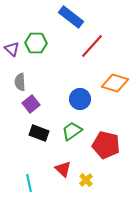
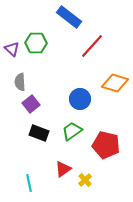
blue rectangle: moved 2 px left
red triangle: rotated 42 degrees clockwise
yellow cross: moved 1 px left
